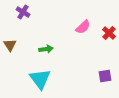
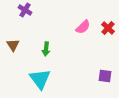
purple cross: moved 2 px right, 2 px up
red cross: moved 1 px left, 5 px up
brown triangle: moved 3 px right
green arrow: rotated 104 degrees clockwise
purple square: rotated 16 degrees clockwise
